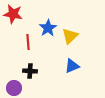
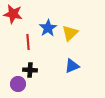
yellow triangle: moved 3 px up
black cross: moved 1 px up
purple circle: moved 4 px right, 4 px up
